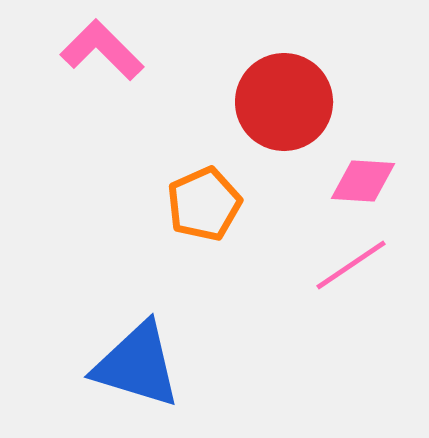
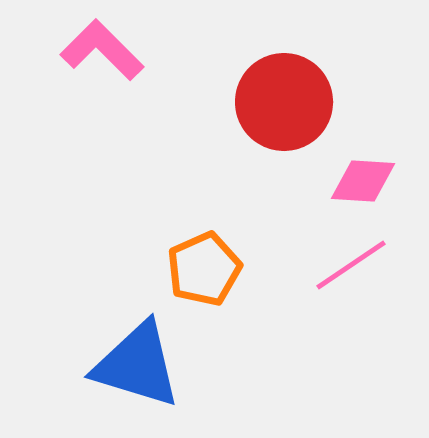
orange pentagon: moved 65 px down
